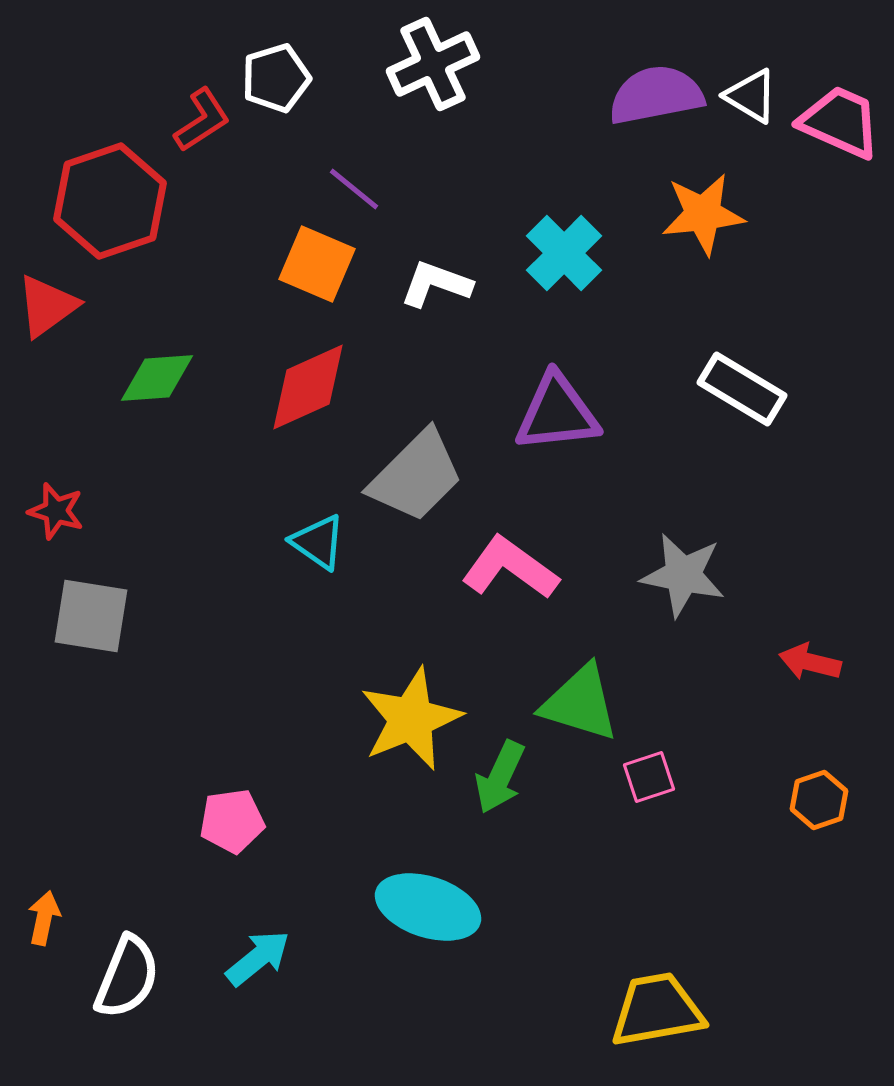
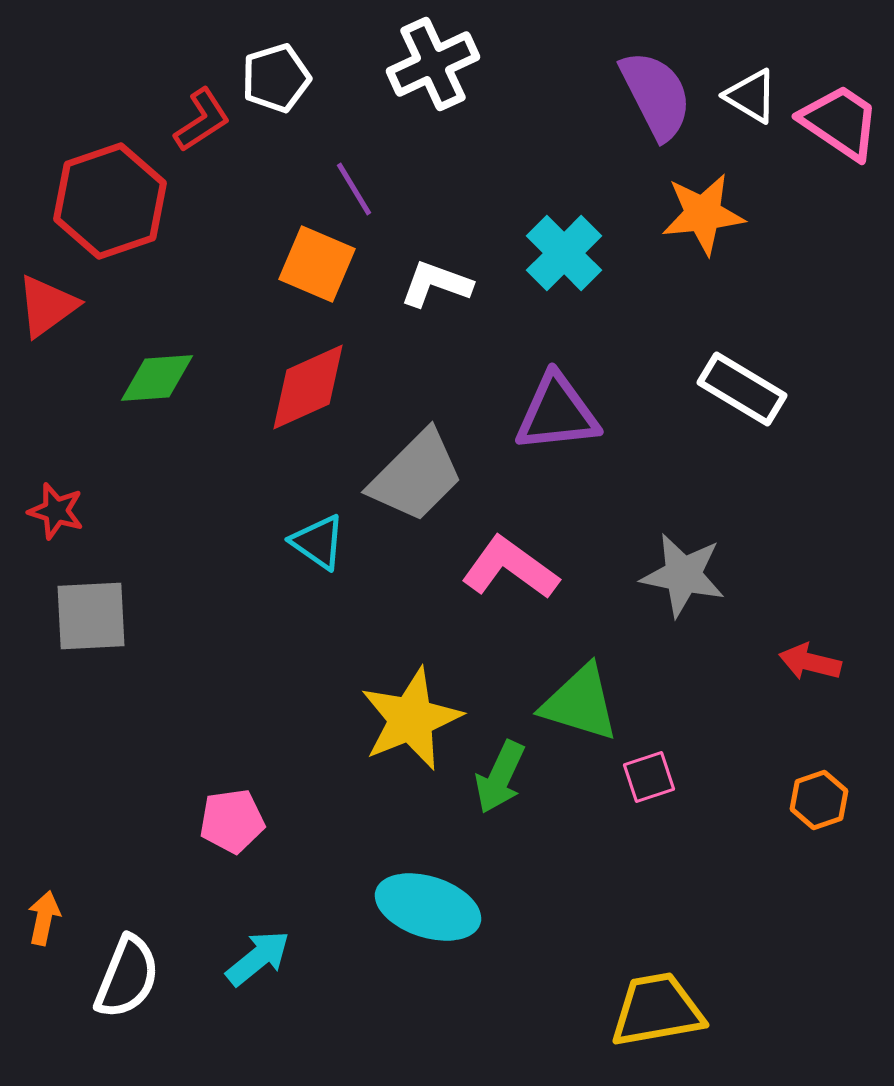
purple semicircle: rotated 74 degrees clockwise
pink trapezoid: rotated 10 degrees clockwise
purple line: rotated 20 degrees clockwise
gray square: rotated 12 degrees counterclockwise
